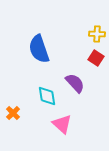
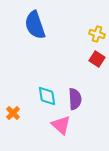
yellow cross: rotated 14 degrees clockwise
blue semicircle: moved 4 px left, 24 px up
red square: moved 1 px right, 1 px down
purple semicircle: moved 16 px down; rotated 40 degrees clockwise
pink triangle: moved 1 px left, 1 px down
